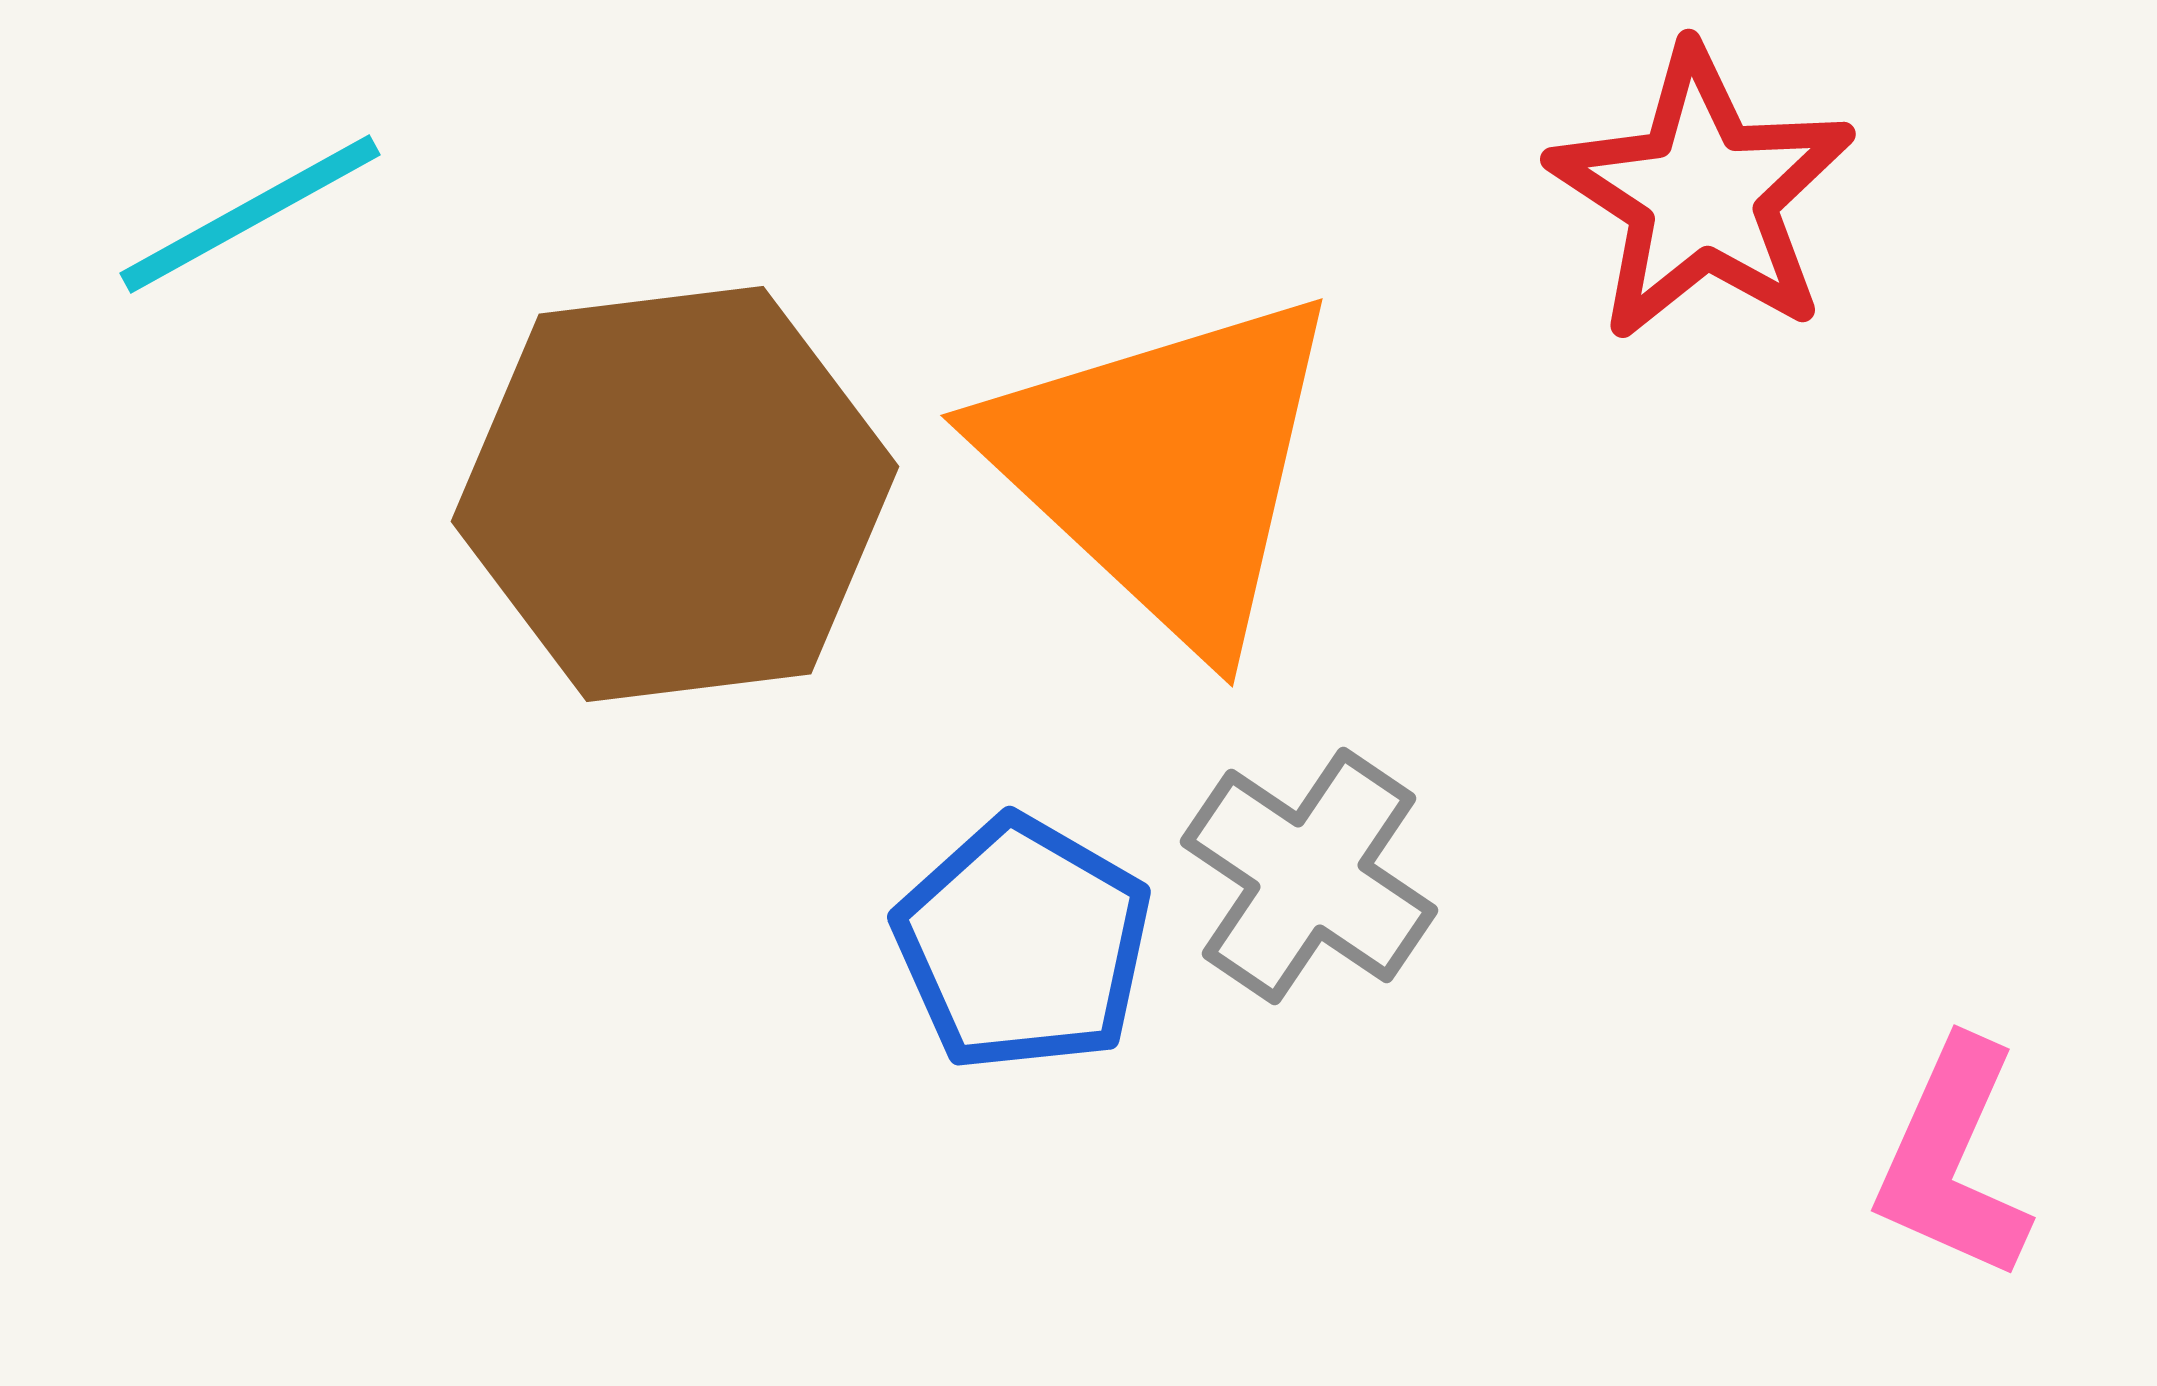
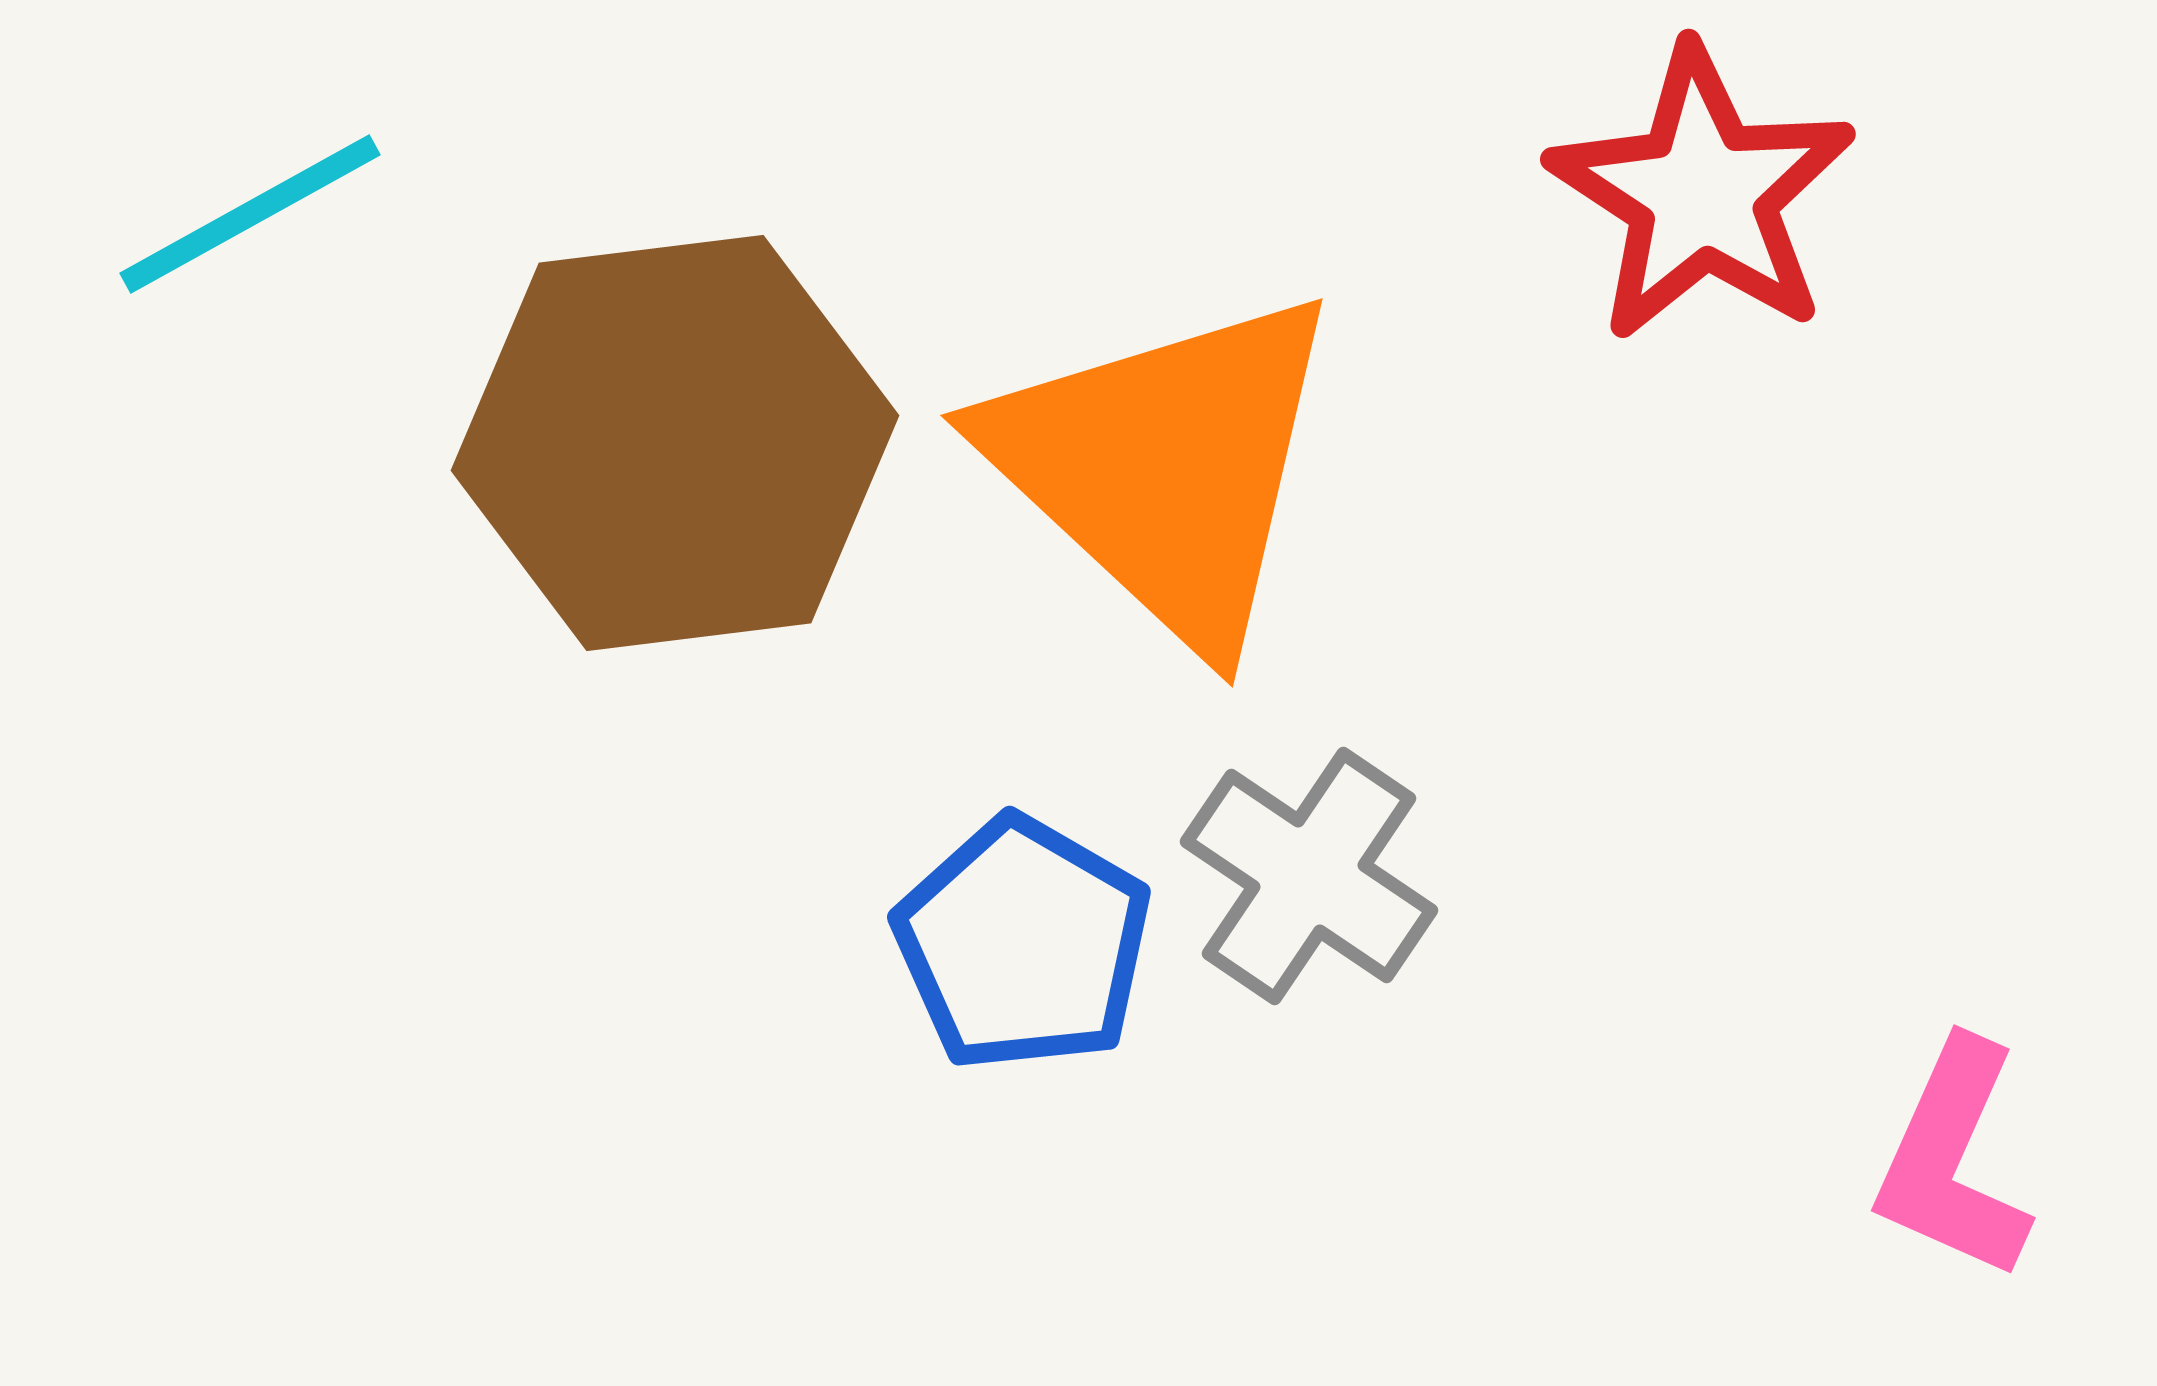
brown hexagon: moved 51 px up
